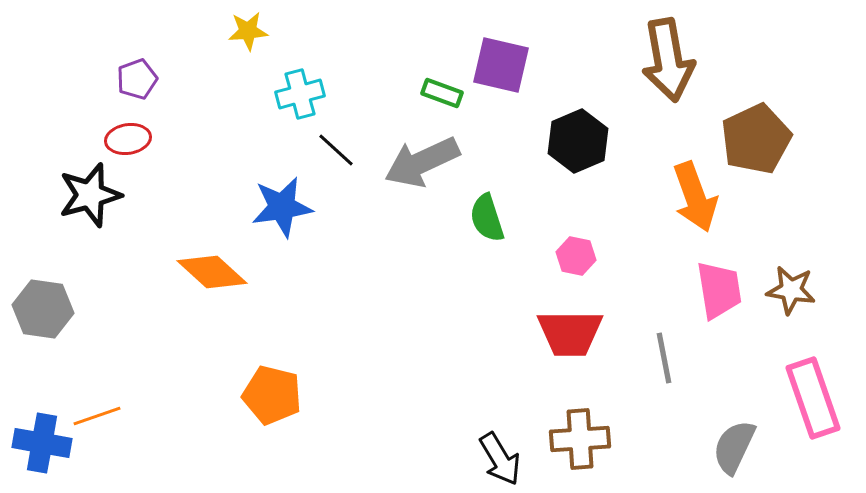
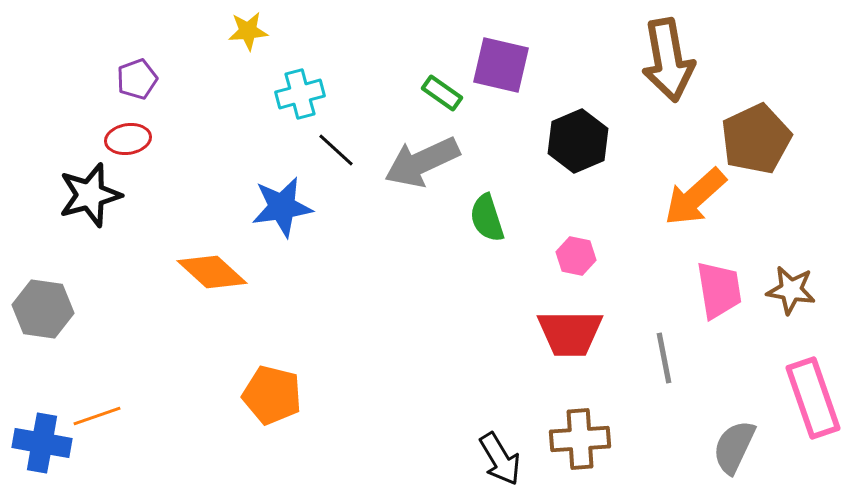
green rectangle: rotated 15 degrees clockwise
orange arrow: rotated 68 degrees clockwise
